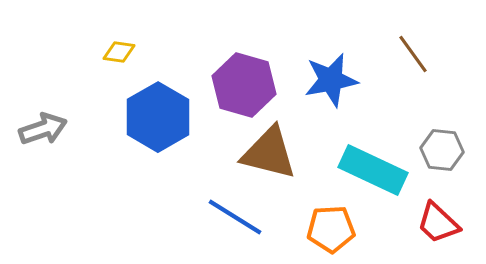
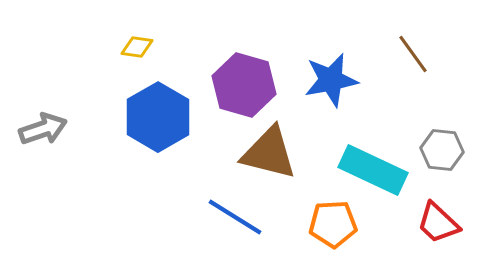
yellow diamond: moved 18 px right, 5 px up
orange pentagon: moved 2 px right, 5 px up
